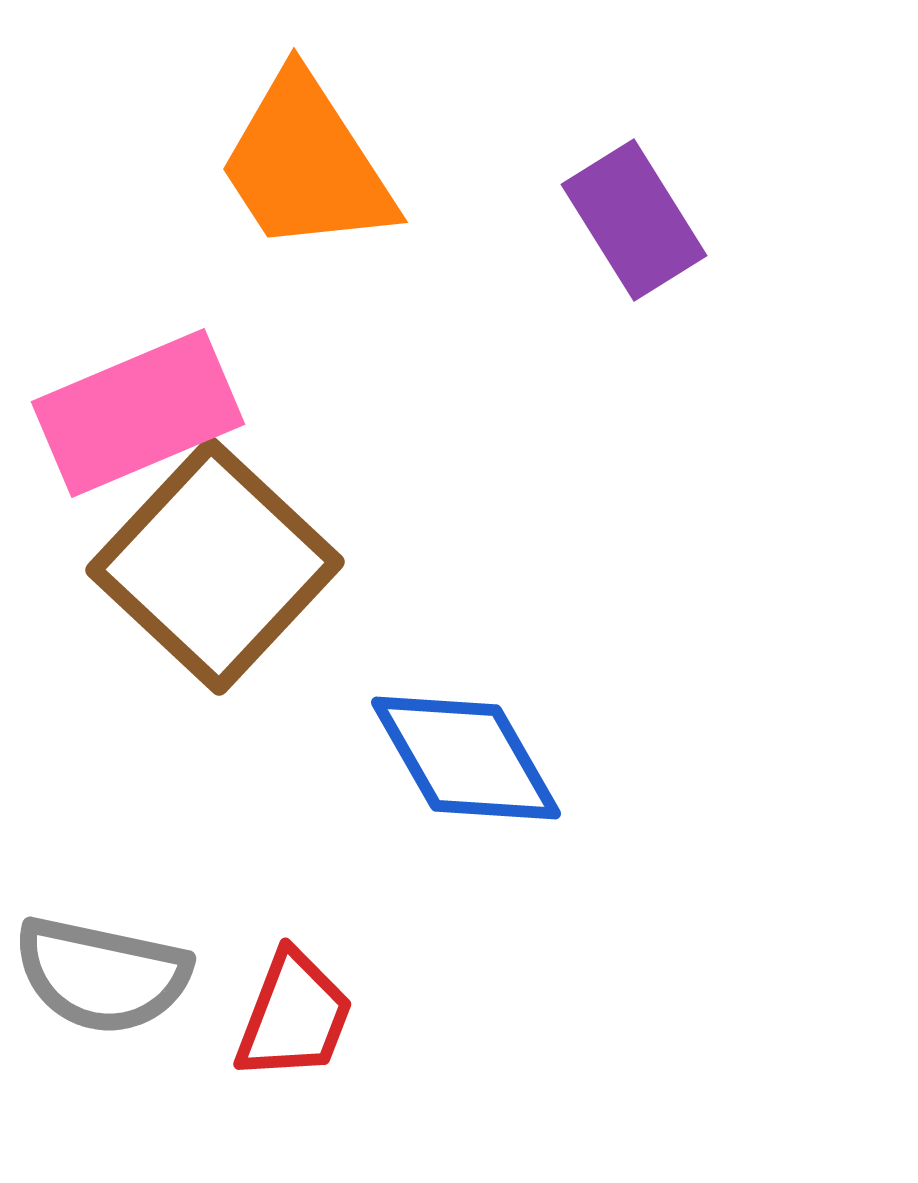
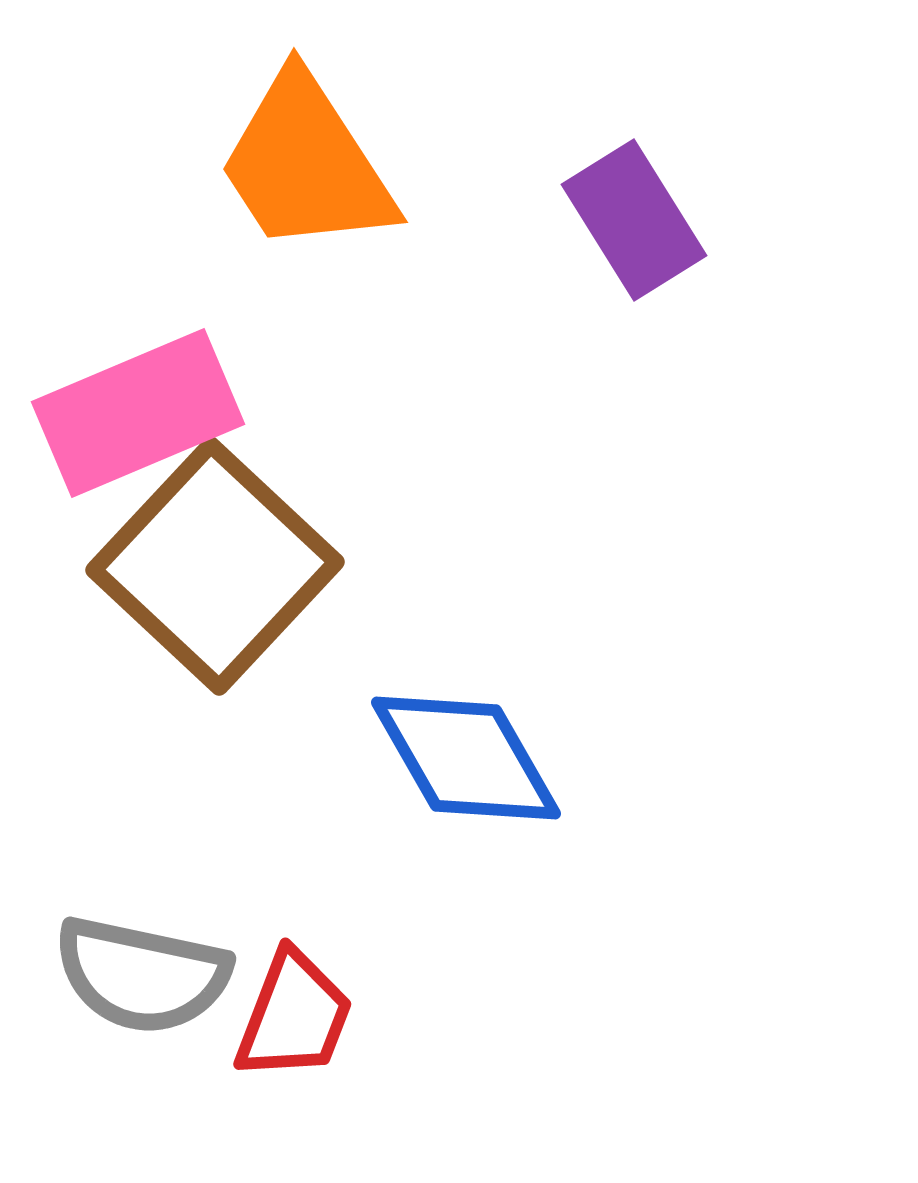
gray semicircle: moved 40 px right
